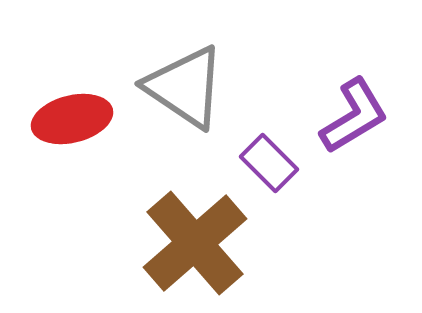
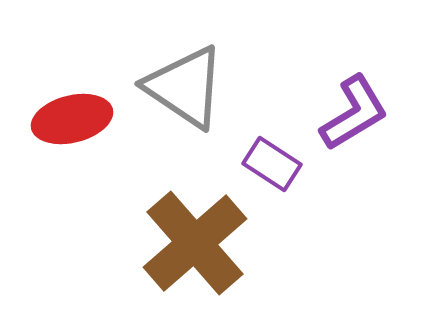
purple L-shape: moved 3 px up
purple rectangle: moved 3 px right, 1 px down; rotated 12 degrees counterclockwise
